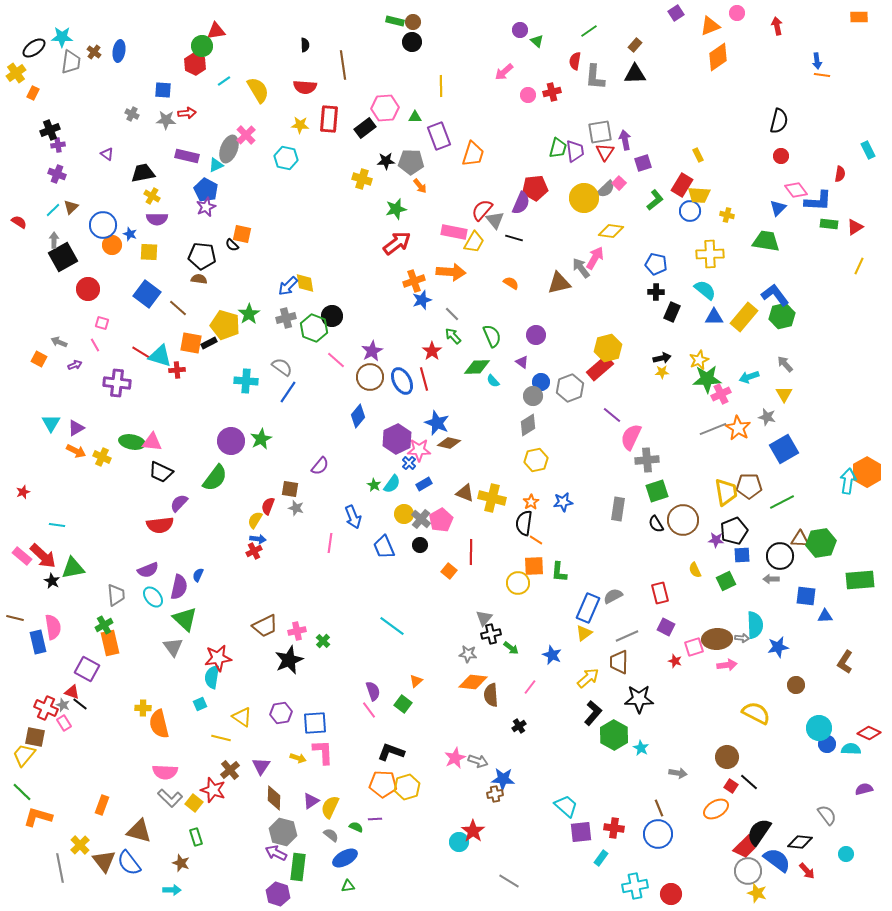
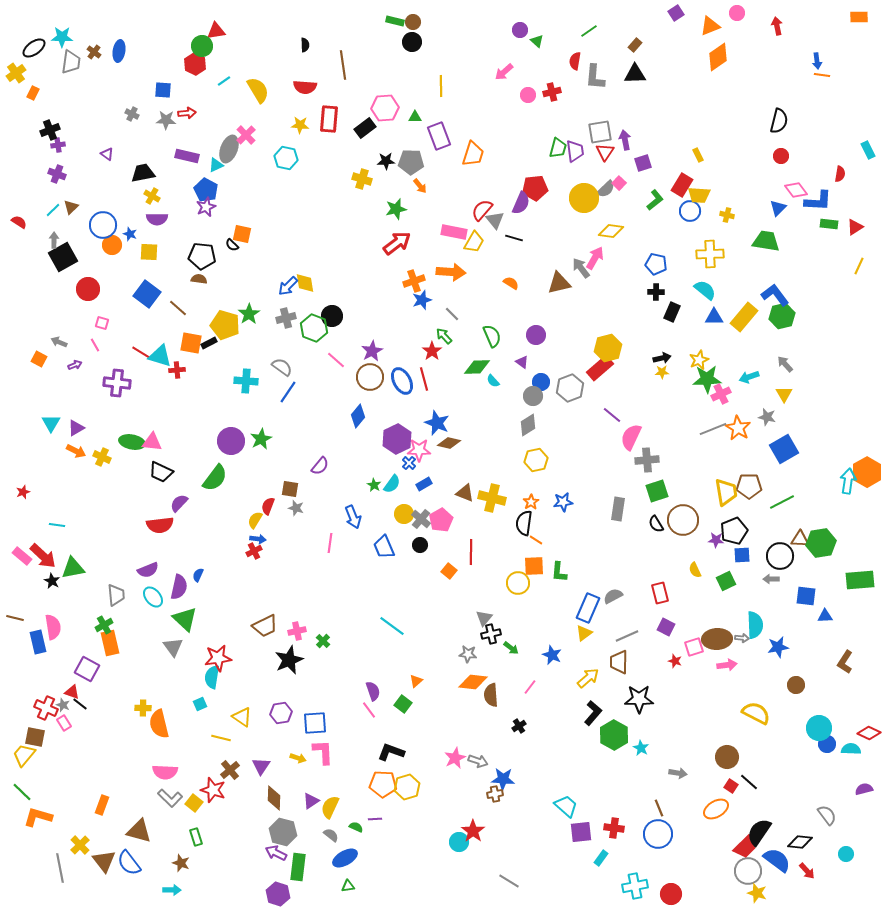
green arrow at (453, 336): moved 9 px left
